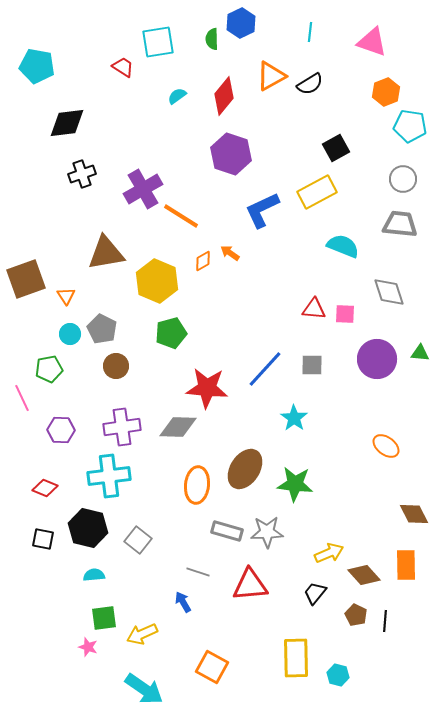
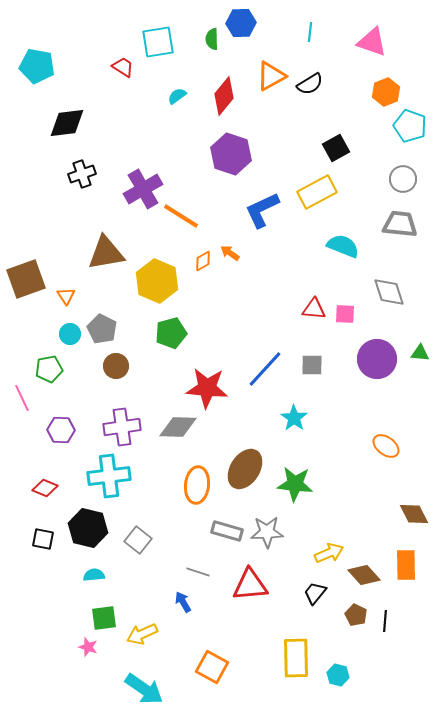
blue hexagon at (241, 23): rotated 24 degrees clockwise
cyan pentagon at (410, 126): rotated 12 degrees clockwise
